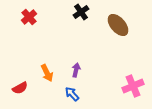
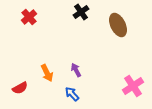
brown ellipse: rotated 15 degrees clockwise
purple arrow: rotated 40 degrees counterclockwise
pink cross: rotated 10 degrees counterclockwise
